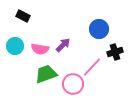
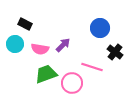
black rectangle: moved 2 px right, 8 px down
blue circle: moved 1 px right, 1 px up
cyan circle: moved 2 px up
black cross: rotated 35 degrees counterclockwise
pink line: rotated 65 degrees clockwise
pink circle: moved 1 px left, 1 px up
